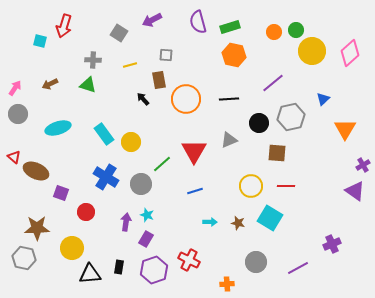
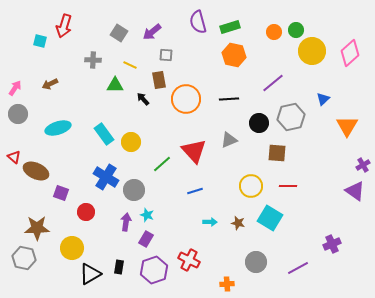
purple arrow at (152, 20): moved 12 px down; rotated 12 degrees counterclockwise
yellow line at (130, 65): rotated 40 degrees clockwise
green triangle at (88, 85): moved 27 px right; rotated 18 degrees counterclockwise
orange triangle at (345, 129): moved 2 px right, 3 px up
red triangle at (194, 151): rotated 12 degrees counterclockwise
gray circle at (141, 184): moved 7 px left, 6 px down
red line at (286, 186): moved 2 px right
black triangle at (90, 274): rotated 25 degrees counterclockwise
